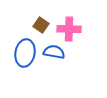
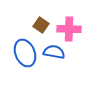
blue ellipse: rotated 32 degrees counterclockwise
